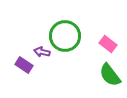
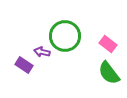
green semicircle: moved 1 px left, 2 px up
